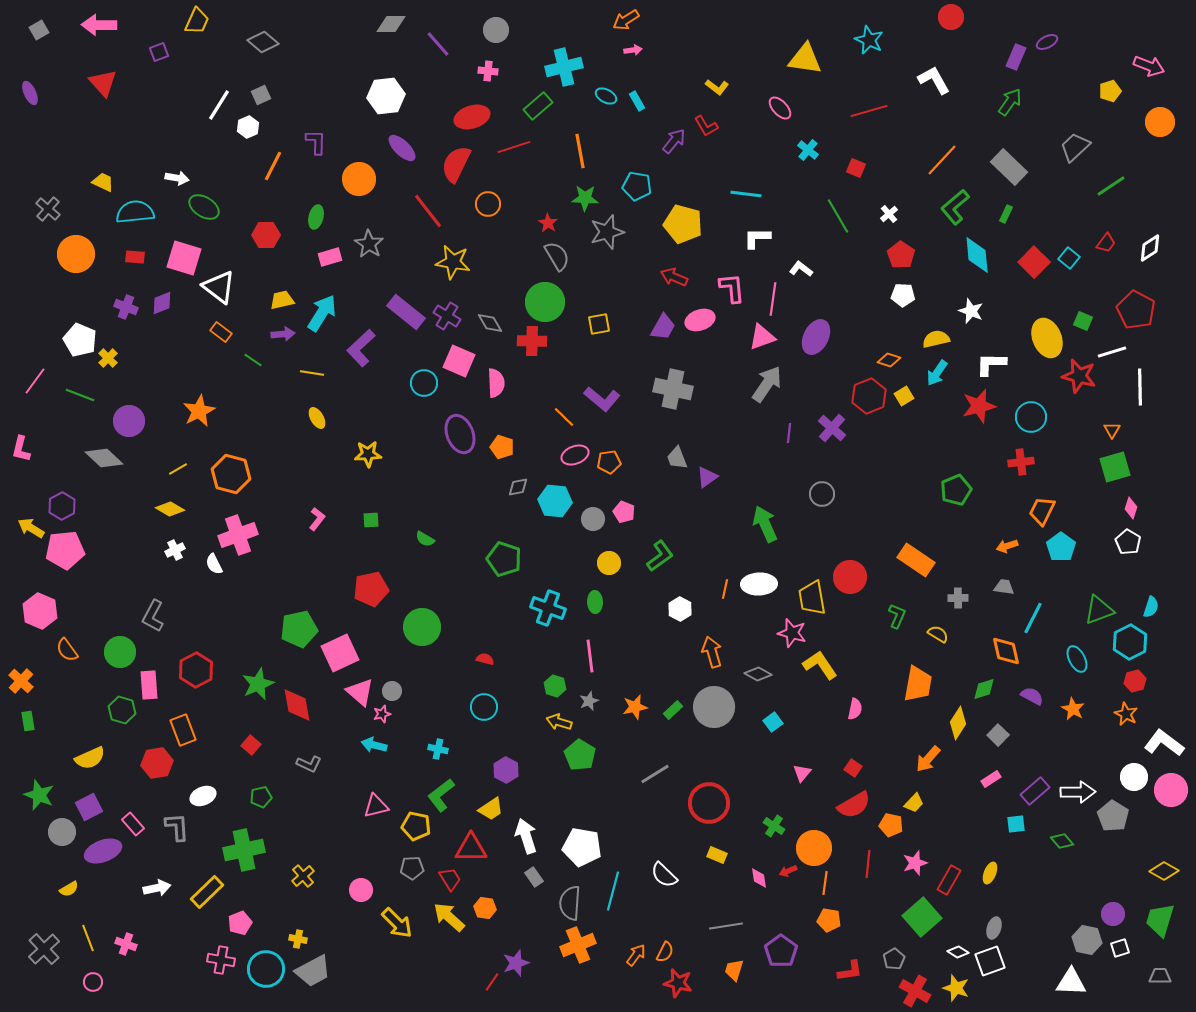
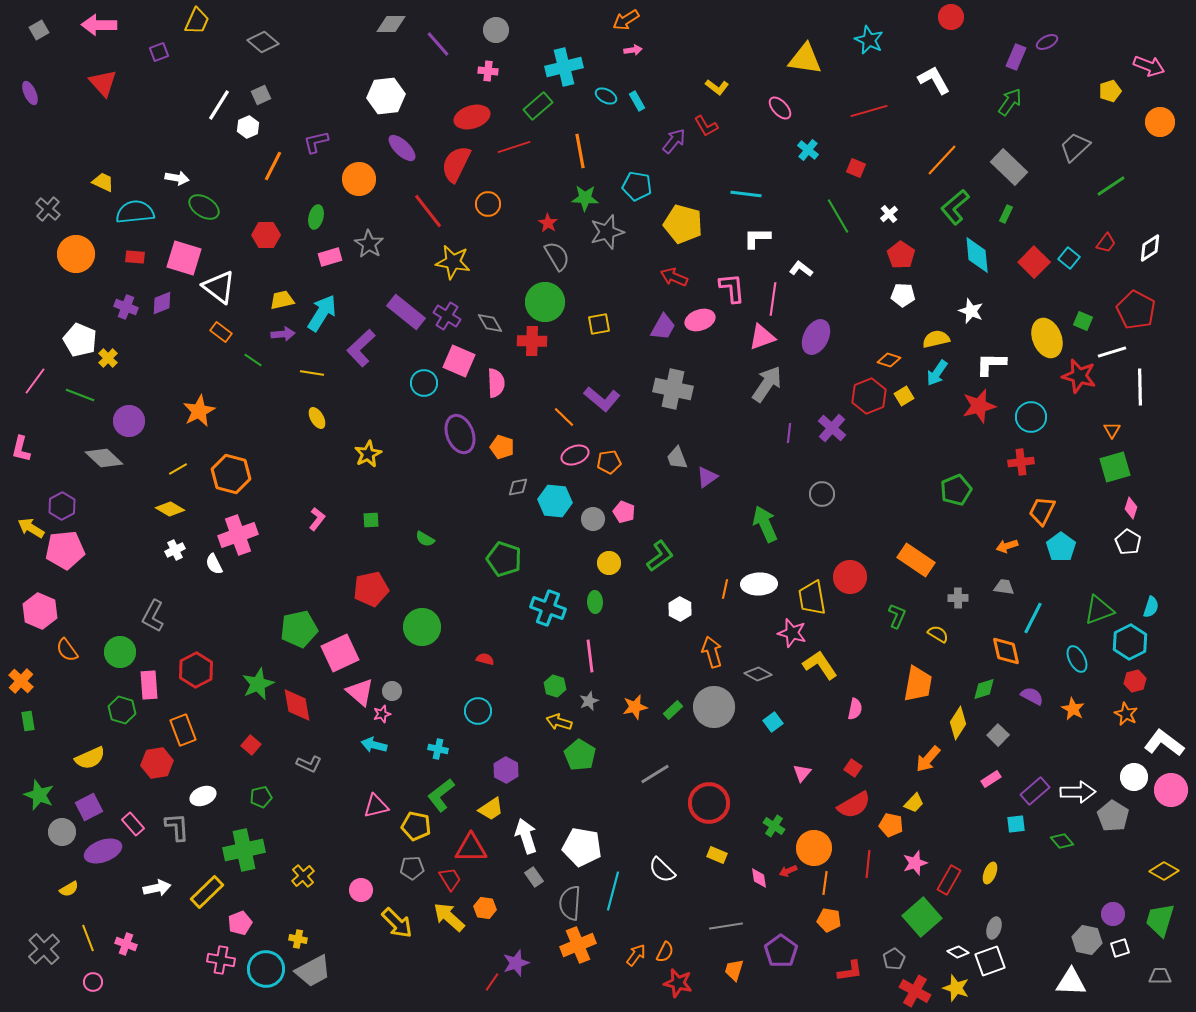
purple L-shape at (316, 142): rotated 104 degrees counterclockwise
yellow star at (368, 454): rotated 24 degrees counterclockwise
cyan circle at (484, 707): moved 6 px left, 4 px down
white semicircle at (664, 875): moved 2 px left, 5 px up
